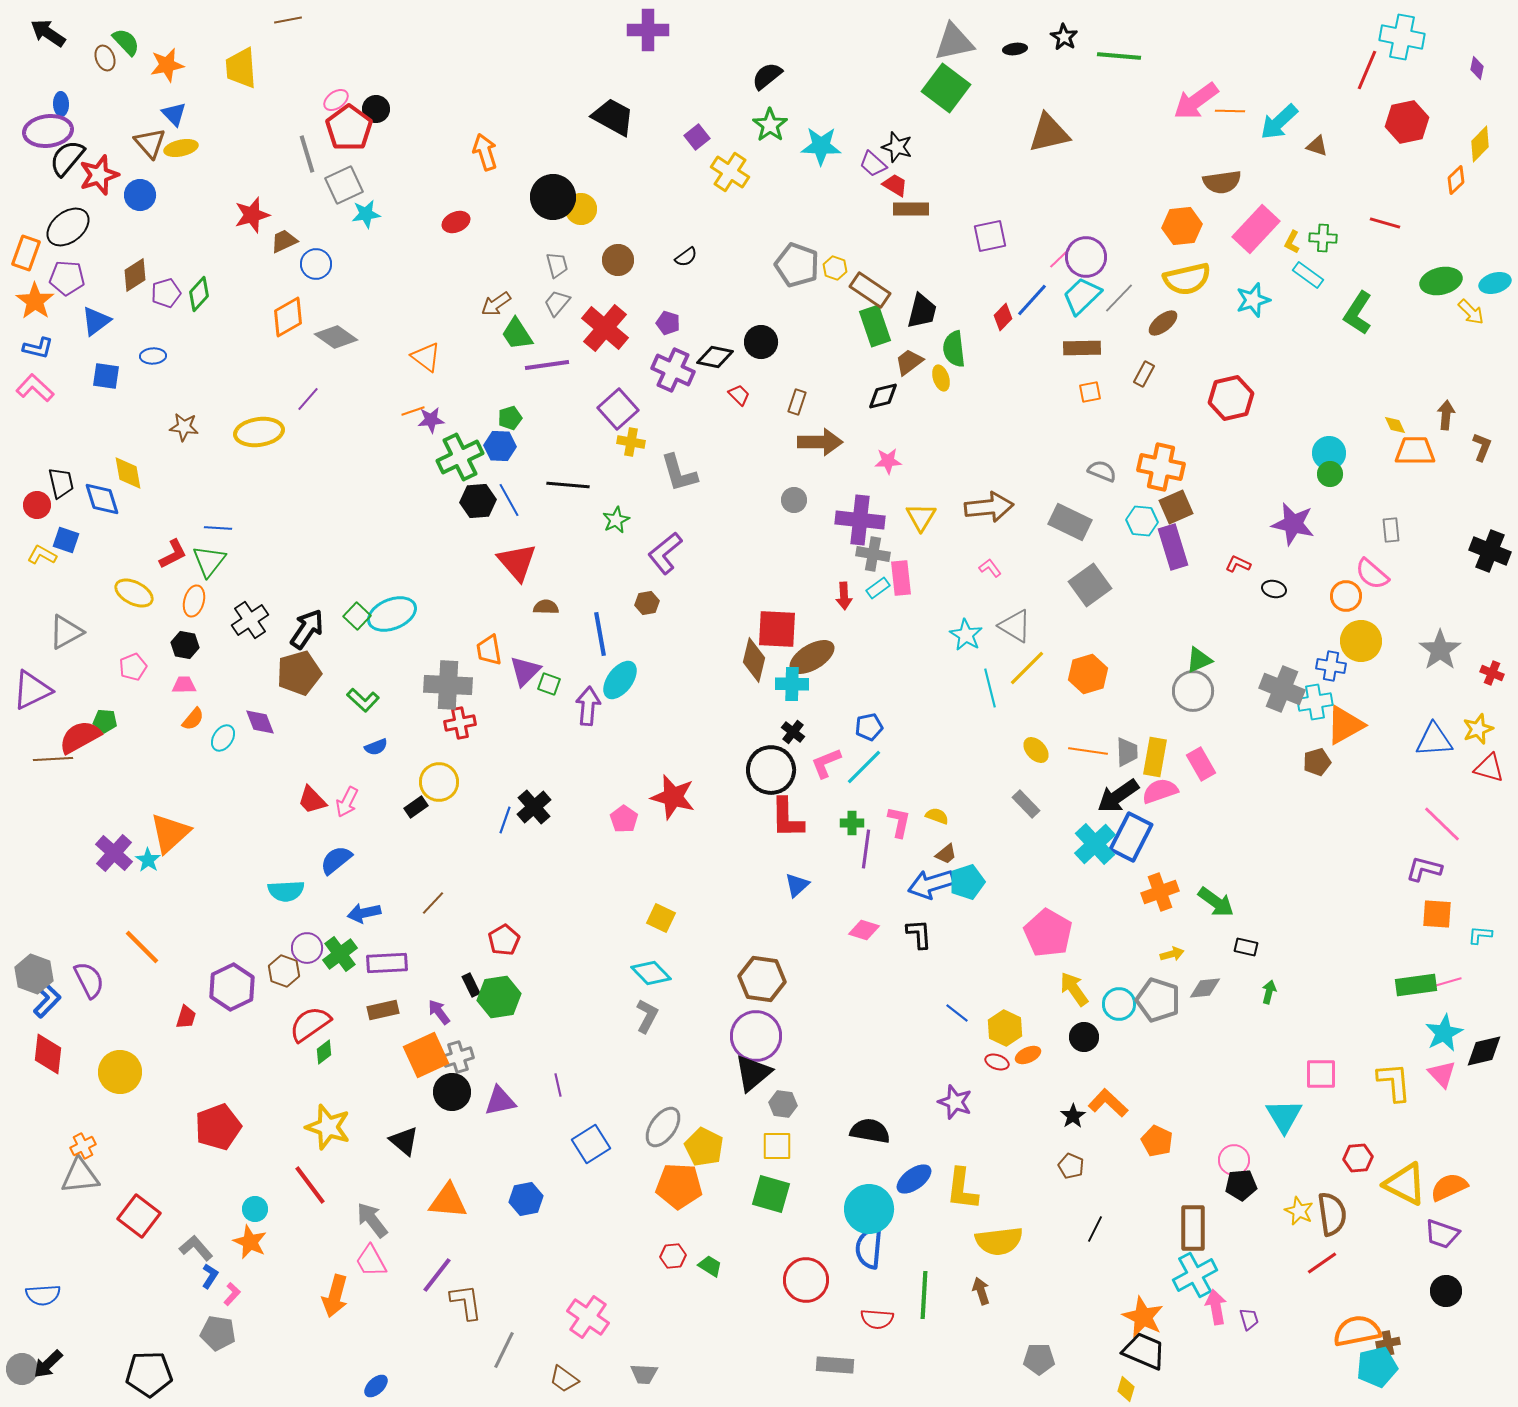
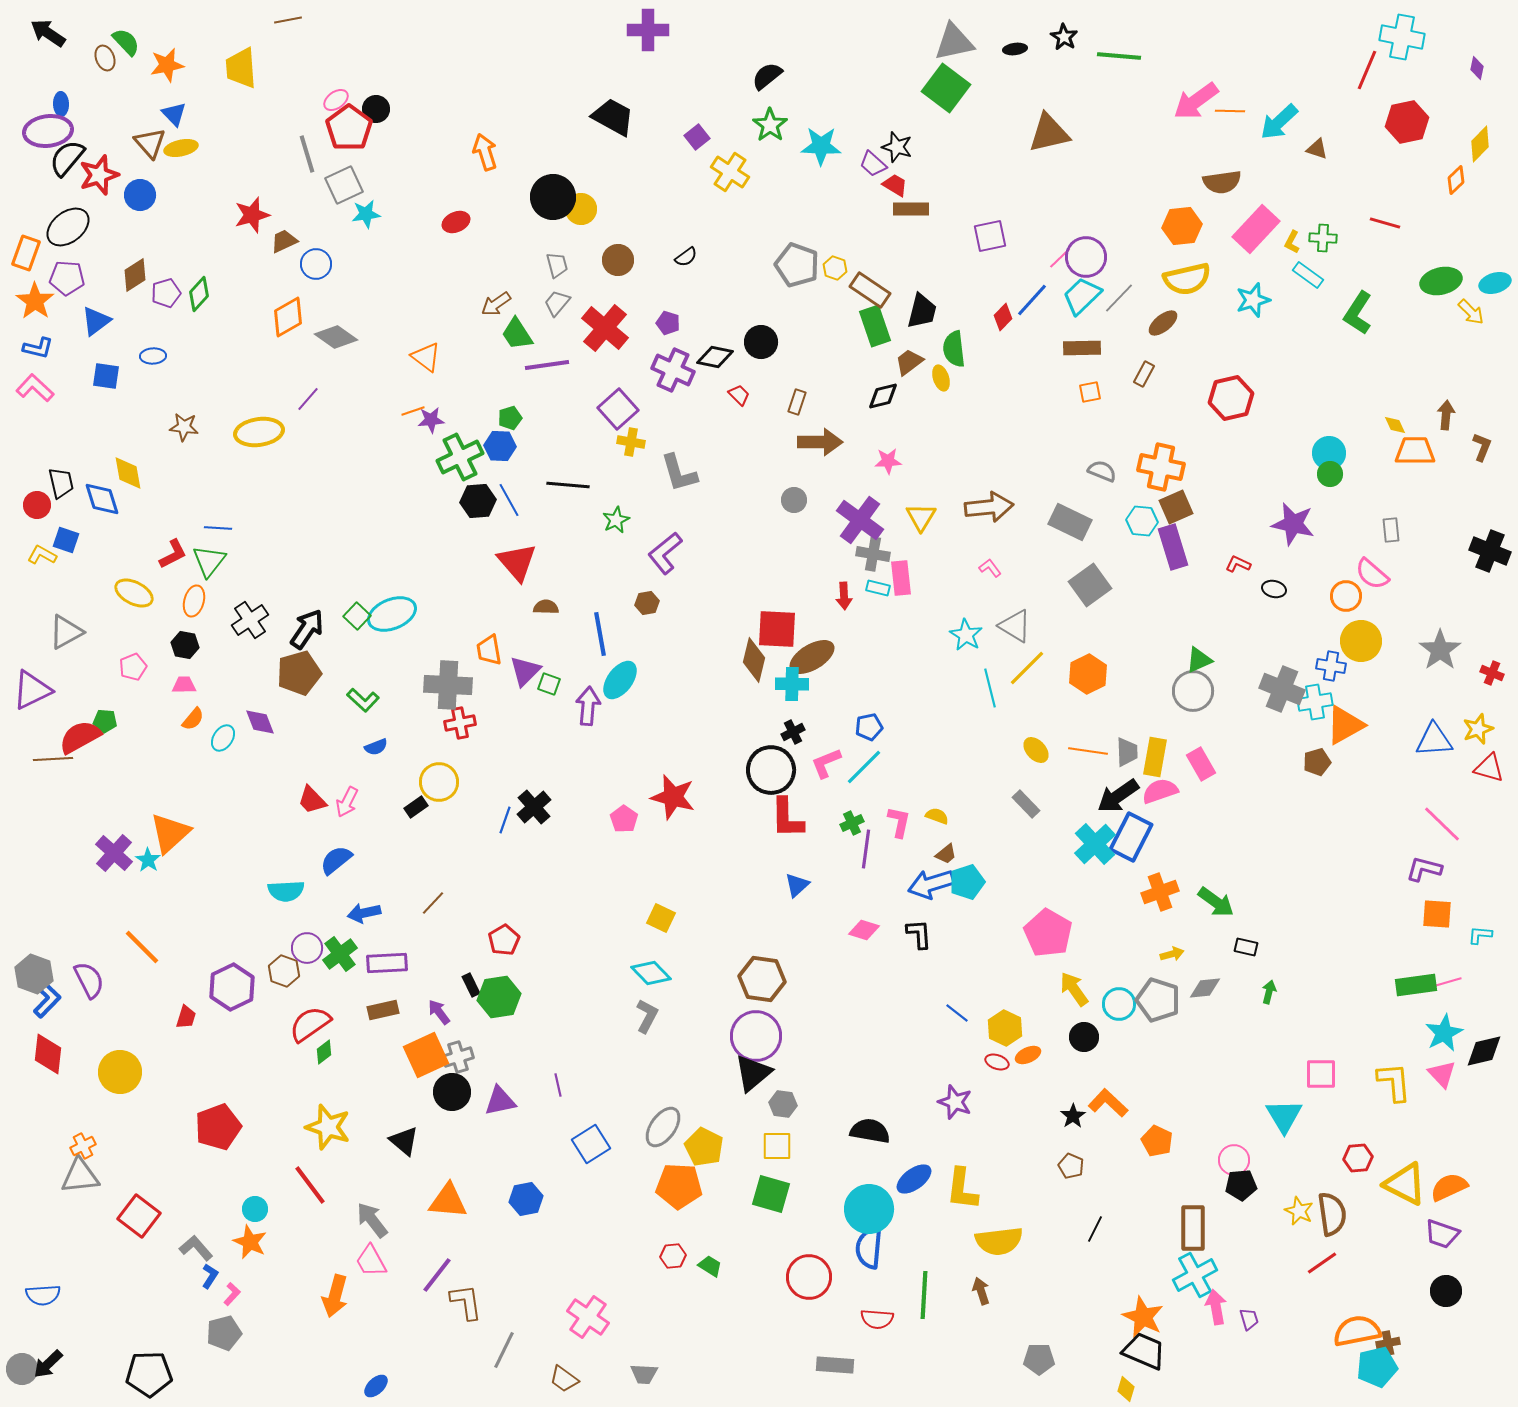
brown triangle at (1317, 146): moved 3 px down
purple cross at (860, 520): rotated 30 degrees clockwise
cyan rectangle at (878, 588): rotated 50 degrees clockwise
orange hexagon at (1088, 674): rotated 9 degrees counterclockwise
black cross at (793, 732): rotated 25 degrees clockwise
green cross at (852, 823): rotated 25 degrees counterclockwise
red circle at (806, 1280): moved 3 px right, 3 px up
gray pentagon at (218, 1333): moved 6 px right; rotated 24 degrees counterclockwise
